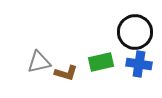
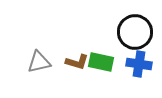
green rectangle: rotated 25 degrees clockwise
brown L-shape: moved 11 px right, 11 px up
